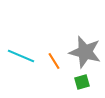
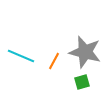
orange line: rotated 60 degrees clockwise
